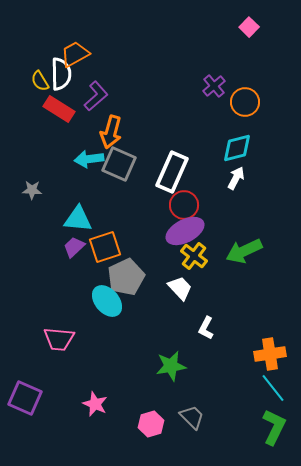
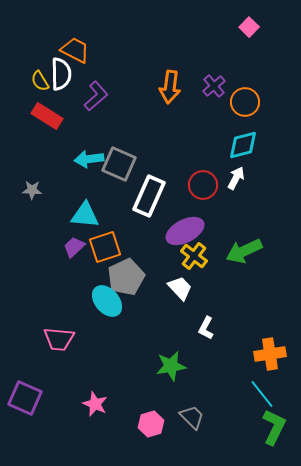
orange trapezoid: moved 4 px up; rotated 56 degrees clockwise
red rectangle: moved 12 px left, 7 px down
orange arrow: moved 59 px right, 45 px up; rotated 8 degrees counterclockwise
cyan diamond: moved 6 px right, 3 px up
white rectangle: moved 23 px left, 24 px down
red circle: moved 19 px right, 20 px up
cyan triangle: moved 7 px right, 4 px up
cyan line: moved 11 px left, 6 px down
